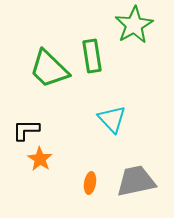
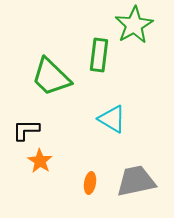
green rectangle: moved 7 px right, 1 px up; rotated 16 degrees clockwise
green trapezoid: moved 2 px right, 8 px down
cyan triangle: rotated 16 degrees counterclockwise
orange star: moved 2 px down
